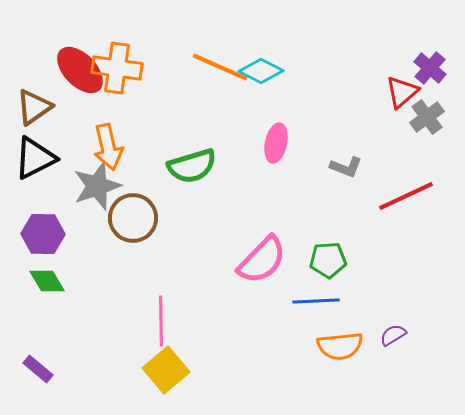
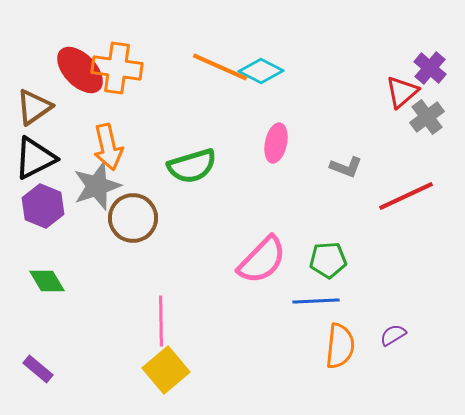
purple hexagon: moved 28 px up; rotated 21 degrees clockwise
orange semicircle: rotated 78 degrees counterclockwise
